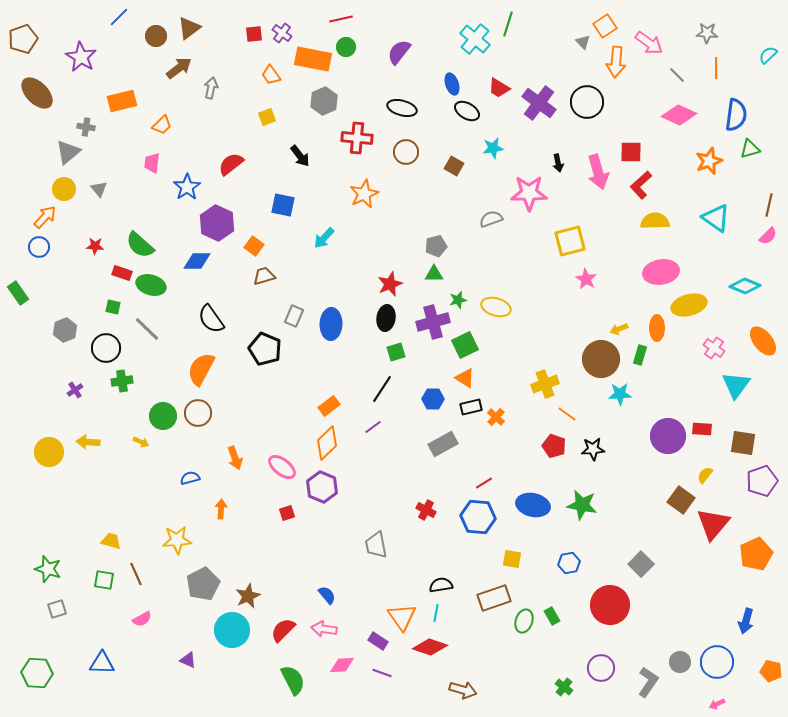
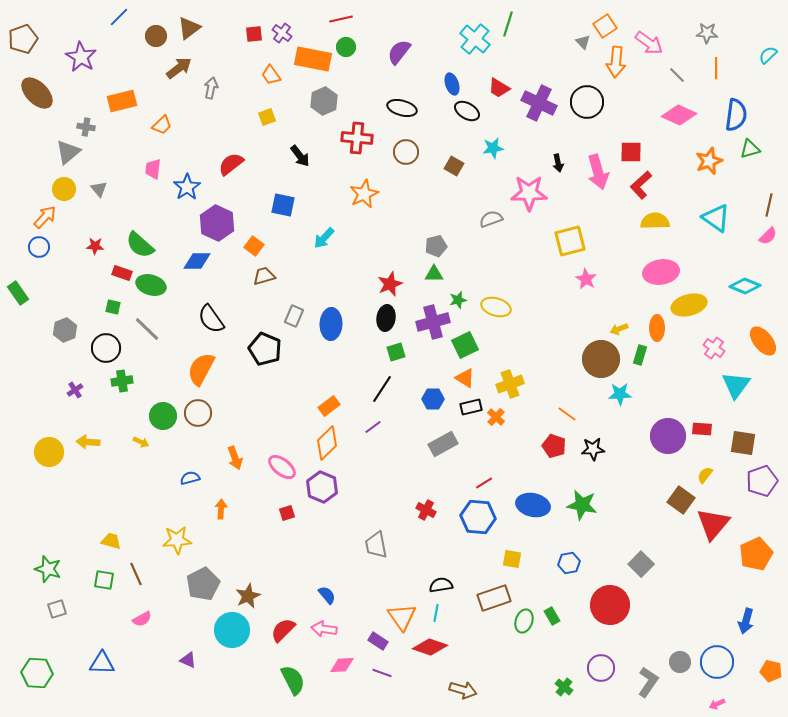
purple cross at (539, 103): rotated 12 degrees counterclockwise
pink trapezoid at (152, 163): moved 1 px right, 6 px down
yellow cross at (545, 384): moved 35 px left
